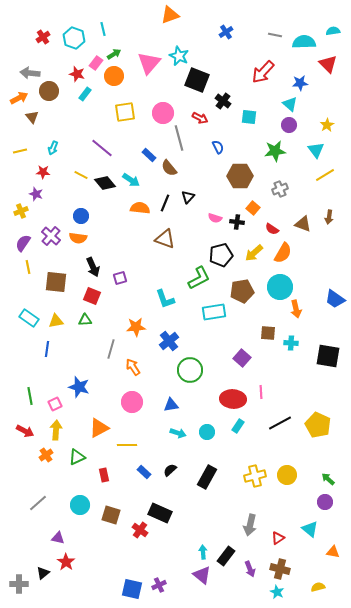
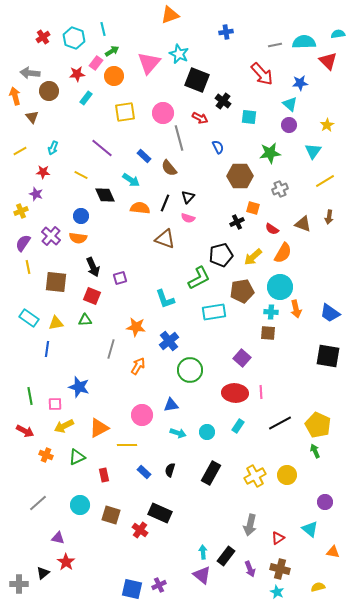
cyan semicircle at (333, 31): moved 5 px right, 3 px down
blue cross at (226, 32): rotated 24 degrees clockwise
gray line at (275, 35): moved 10 px down; rotated 24 degrees counterclockwise
green arrow at (114, 54): moved 2 px left, 3 px up
cyan star at (179, 56): moved 2 px up
red triangle at (328, 64): moved 3 px up
red arrow at (263, 72): moved 1 px left, 2 px down; rotated 85 degrees counterclockwise
red star at (77, 74): rotated 21 degrees counterclockwise
cyan rectangle at (85, 94): moved 1 px right, 4 px down
orange arrow at (19, 98): moved 4 px left, 2 px up; rotated 78 degrees counterclockwise
cyan triangle at (316, 150): moved 3 px left, 1 px down; rotated 12 degrees clockwise
yellow line at (20, 151): rotated 16 degrees counterclockwise
green star at (275, 151): moved 5 px left, 2 px down
blue rectangle at (149, 155): moved 5 px left, 1 px down
yellow line at (325, 175): moved 6 px down
black diamond at (105, 183): moved 12 px down; rotated 15 degrees clockwise
orange square at (253, 208): rotated 24 degrees counterclockwise
pink semicircle at (215, 218): moved 27 px left
black cross at (237, 222): rotated 32 degrees counterclockwise
yellow arrow at (254, 253): moved 1 px left, 4 px down
blue trapezoid at (335, 299): moved 5 px left, 14 px down
yellow triangle at (56, 321): moved 2 px down
orange star at (136, 327): rotated 12 degrees clockwise
cyan cross at (291, 343): moved 20 px left, 31 px up
orange arrow at (133, 367): moved 5 px right, 1 px up; rotated 66 degrees clockwise
red ellipse at (233, 399): moved 2 px right, 6 px up
pink circle at (132, 402): moved 10 px right, 13 px down
pink square at (55, 404): rotated 24 degrees clockwise
yellow arrow at (56, 430): moved 8 px right, 4 px up; rotated 120 degrees counterclockwise
orange cross at (46, 455): rotated 32 degrees counterclockwise
black semicircle at (170, 470): rotated 32 degrees counterclockwise
yellow cross at (255, 476): rotated 15 degrees counterclockwise
black rectangle at (207, 477): moved 4 px right, 4 px up
green arrow at (328, 479): moved 13 px left, 28 px up; rotated 24 degrees clockwise
